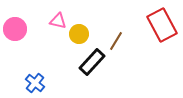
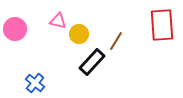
red rectangle: rotated 24 degrees clockwise
